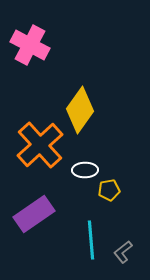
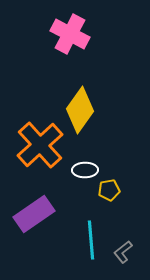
pink cross: moved 40 px right, 11 px up
